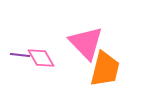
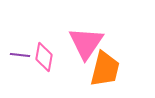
pink triangle: rotated 18 degrees clockwise
pink diamond: moved 3 px right, 1 px up; rotated 40 degrees clockwise
